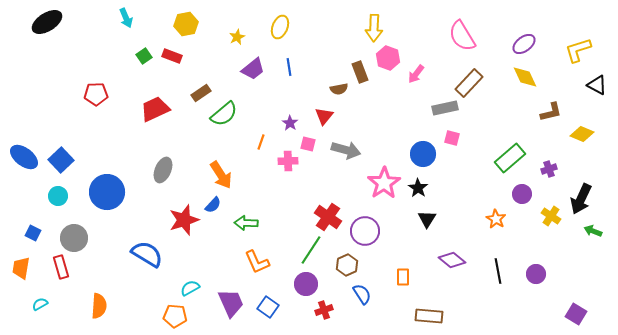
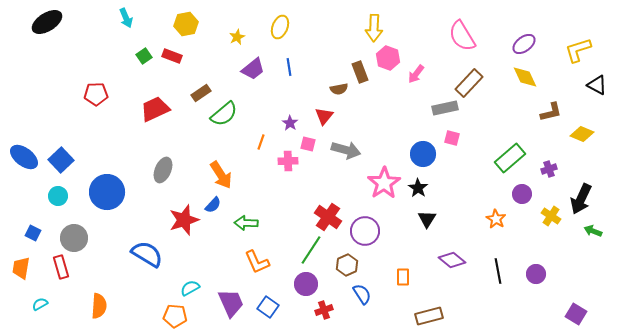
brown rectangle at (429, 316): rotated 20 degrees counterclockwise
